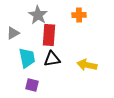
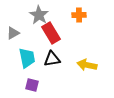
gray star: moved 1 px right
red rectangle: moved 2 px right, 2 px up; rotated 35 degrees counterclockwise
